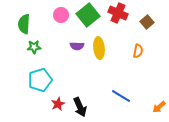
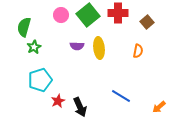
red cross: rotated 24 degrees counterclockwise
green semicircle: moved 3 px down; rotated 12 degrees clockwise
green star: rotated 24 degrees counterclockwise
red star: moved 3 px up
